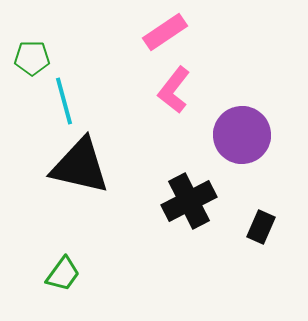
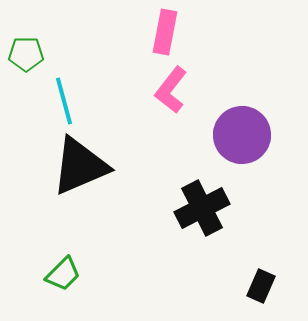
pink rectangle: rotated 45 degrees counterclockwise
green pentagon: moved 6 px left, 4 px up
pink L-shape: moved 3 px left
black triangle: rotated 36 degrees counterclockwise
black cross: moved 13 px right, 7 px down
black rectangle: moved 59 px down
green trapezoid: rotated 9 degrees clockwise
